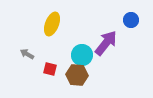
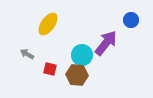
yellow ellipse: moved 4 px left; rotated 15 degrees clockwise
